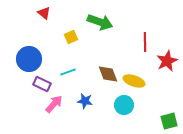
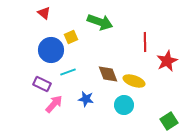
blue circle: moved 22 px right, 9 px up
blue star: moved 1 px right, 2 px up
green square: rotated 18 degrees counterclockwise
